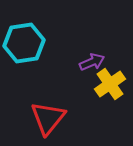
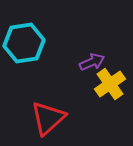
red triangle: rotated 9 degrees clockwise
